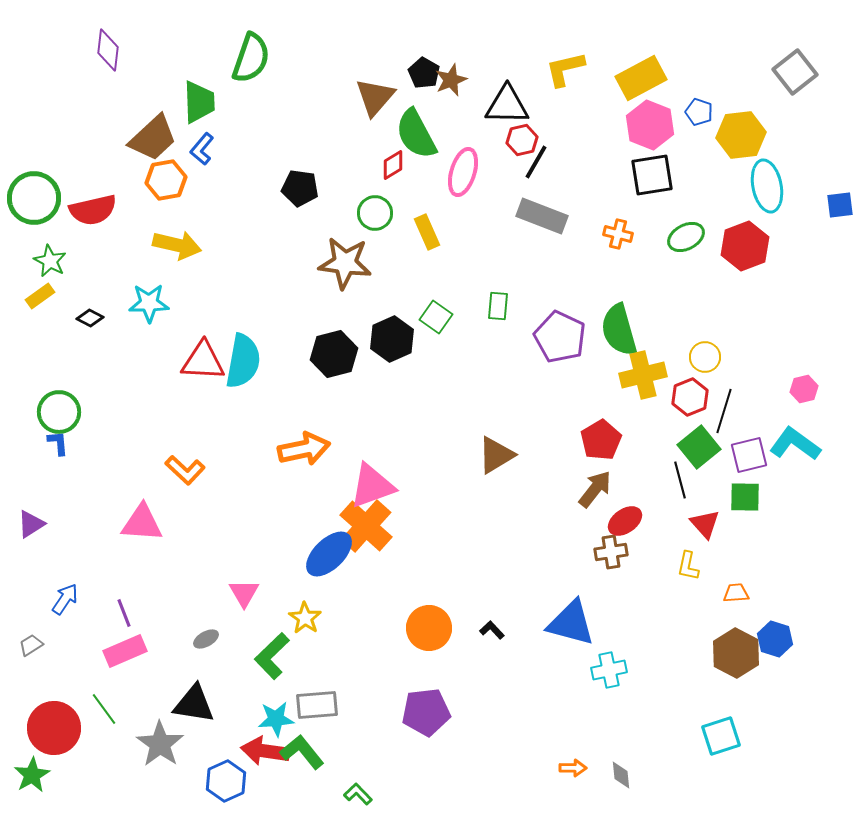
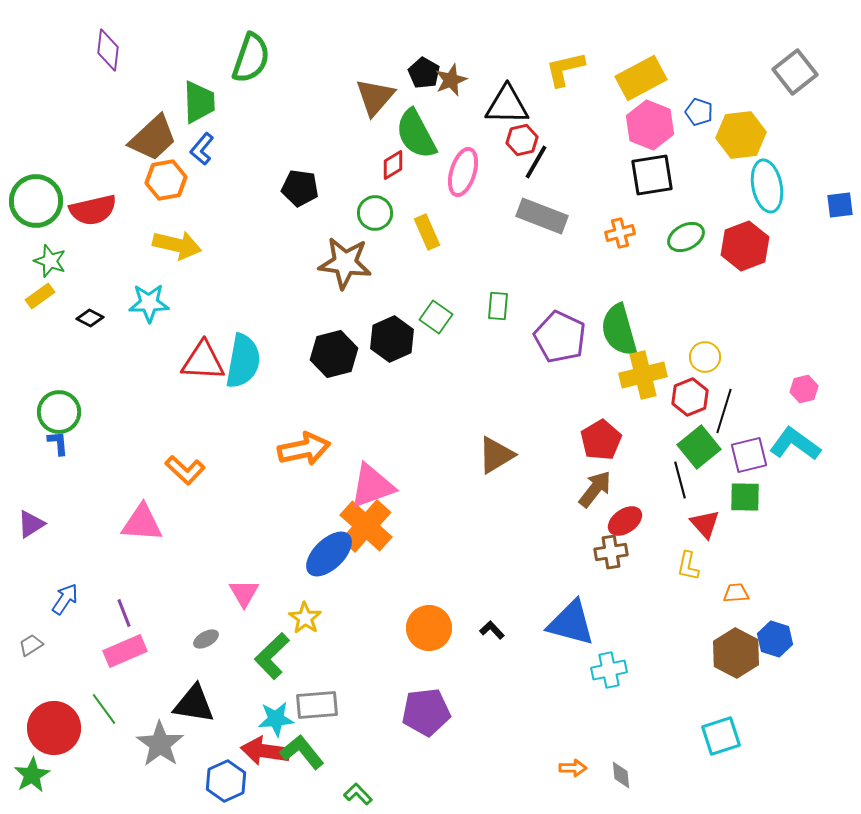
green circle at (34, 198): moved 2 px right, 3 px down
orange cross at (618, 234): moved 2 px right, 1 px up; rotated 28 degrees counterclockwise
green star at (50, 261): rotated 8 degrees counterclockwise
